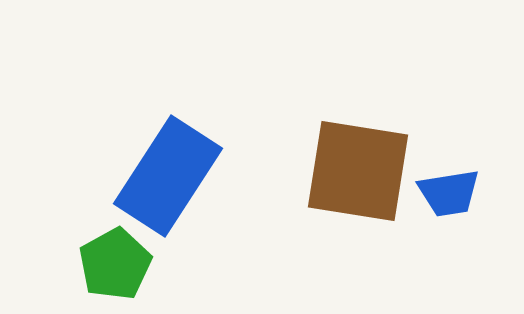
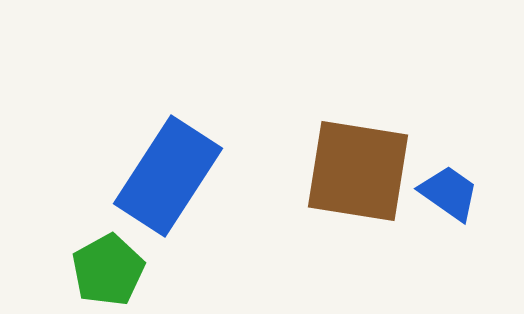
blue trapezoid: rotated 136 degrees counterclockwise
green pentagon: moved 7 px left, 6 px down
